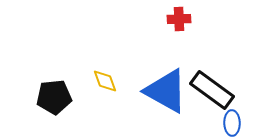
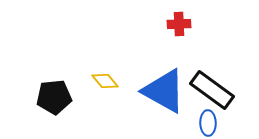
red cross: moved 5 px down
yellow diamond: rotated 20 degrees counterclockwise
blue triangle: moved 2 px left
blue ellipse: moved 24 px left
